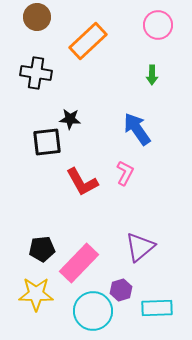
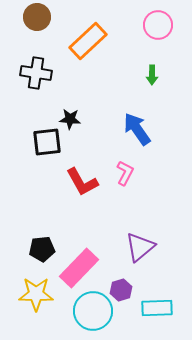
pink rectangle: moved 5 px down
